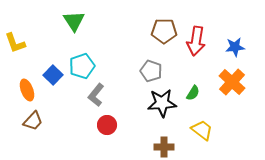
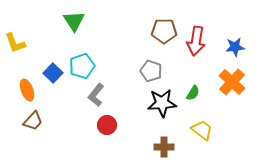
blue square: moved 2 px up
